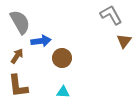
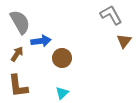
brown arrow: moved 2 px up
cyan triangle: moved 1 px left, 1 px down; rotated 48 degrees counterclockwise
